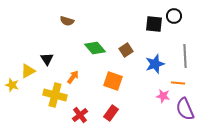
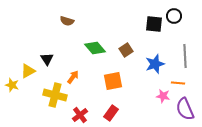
orange square: rotated 30 degrees counterclockwise
